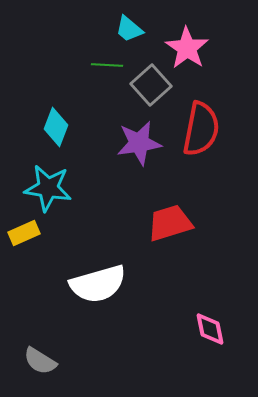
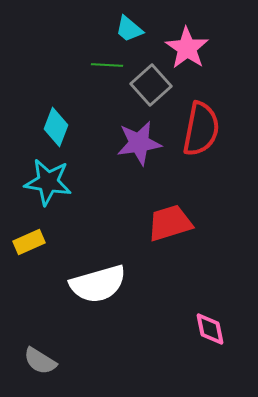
cyan star: moved 6 px up
yellow rectangle: moved 5 px right, 9 px down
